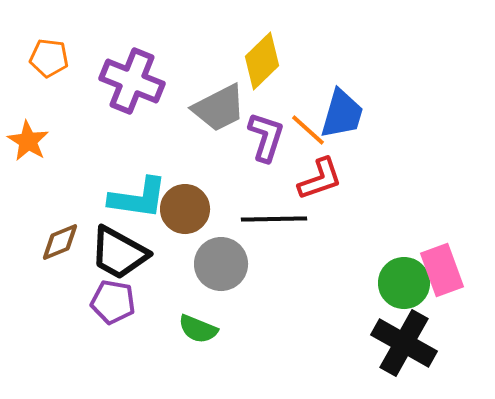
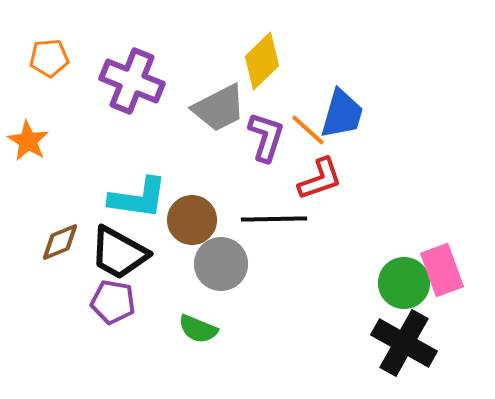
orange pentagon: rotated 12 degrees counterclockwise
brown circle: moved 7 px right, 11 px down
